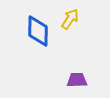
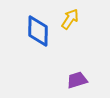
purple trapezoid: rotated 15 degrees counterclockwise
